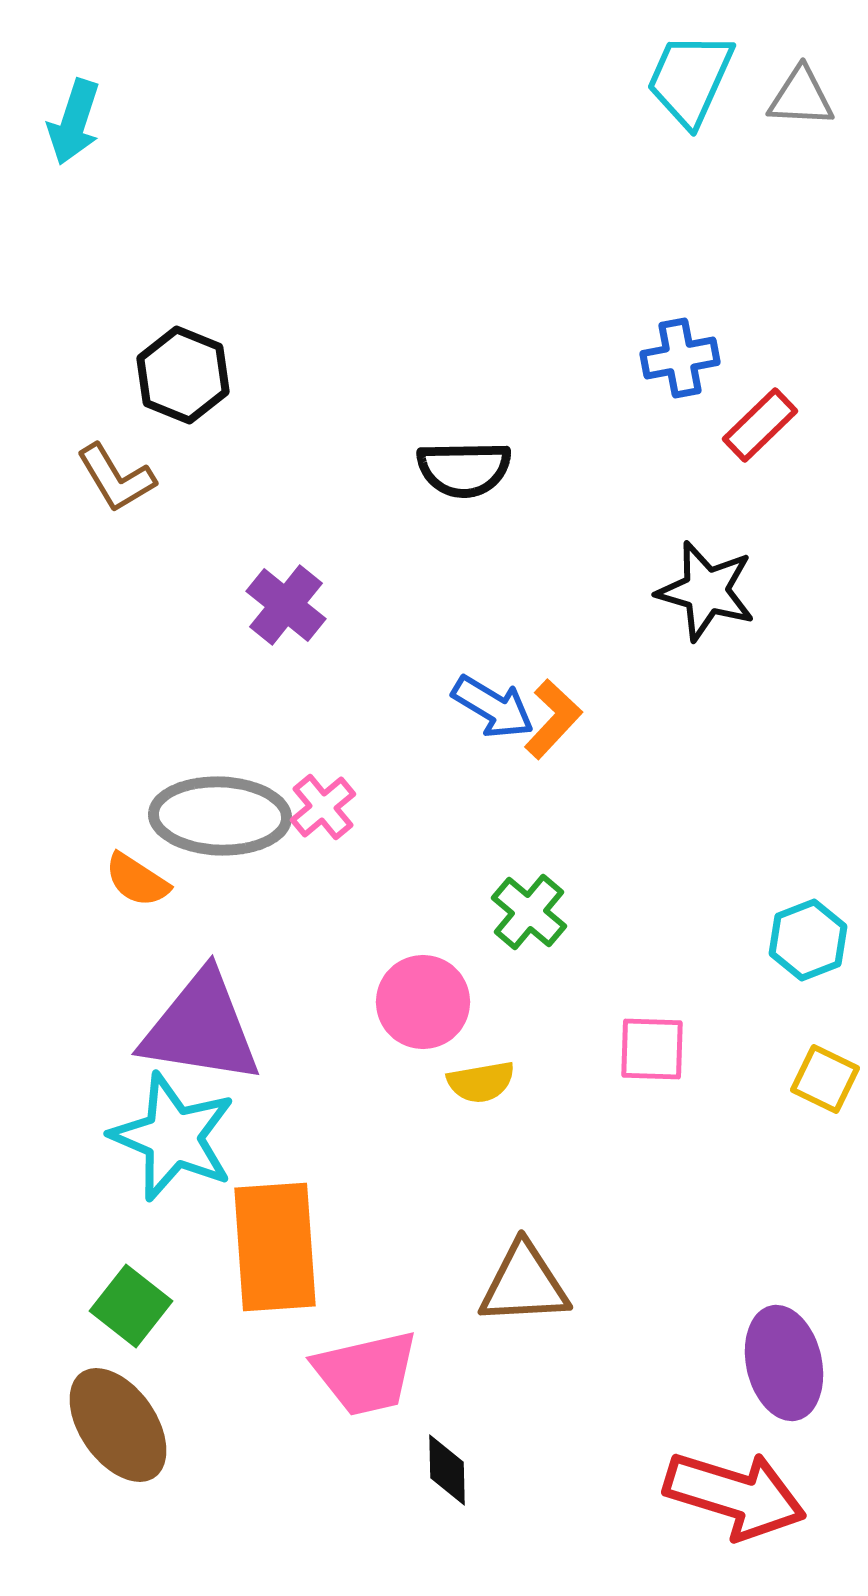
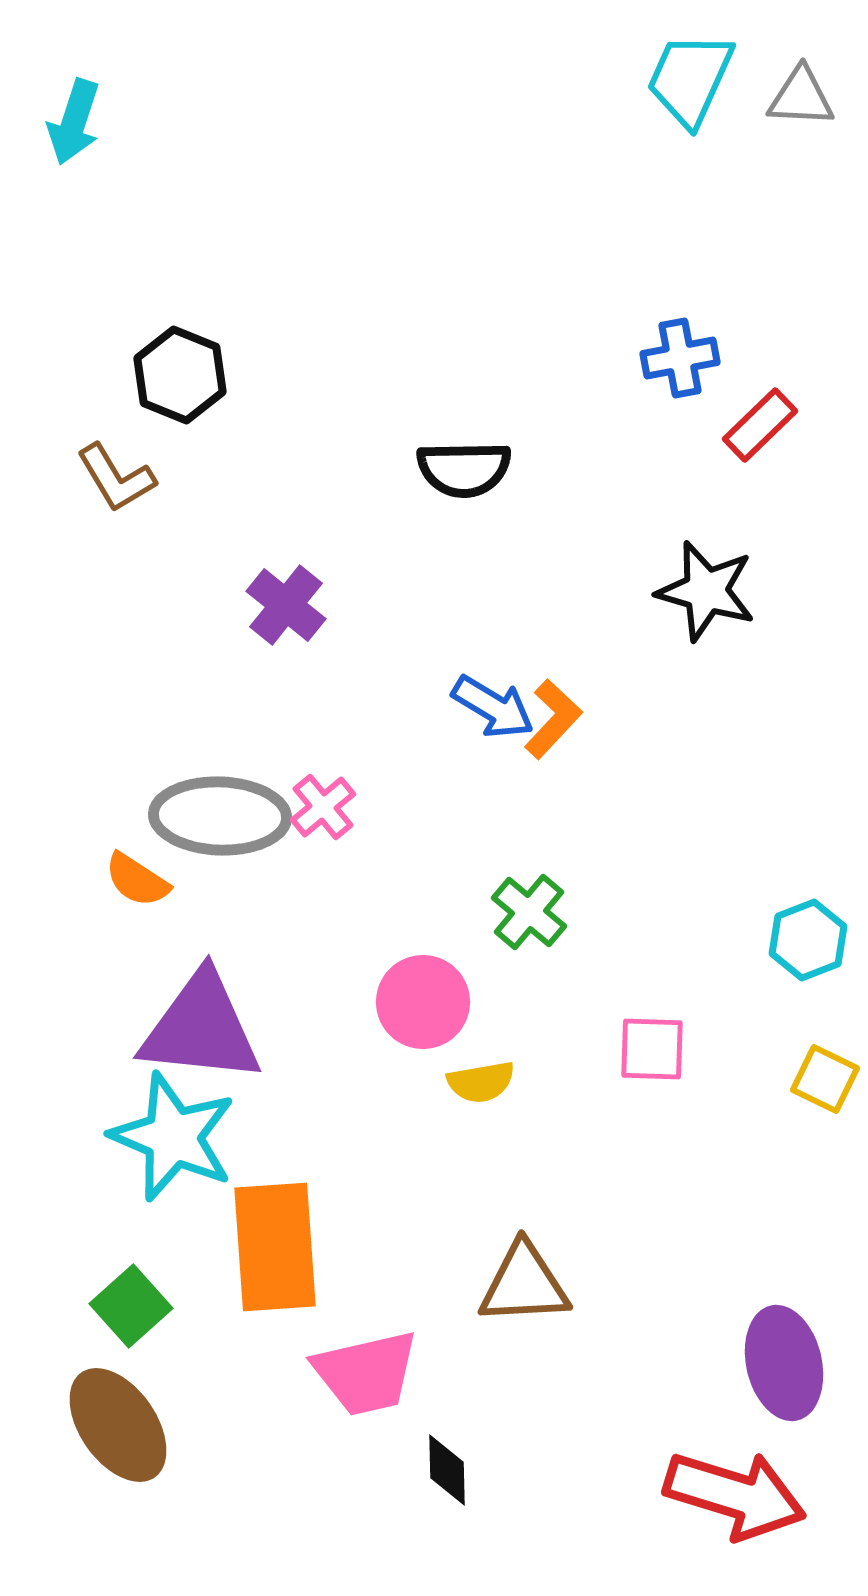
black hexagon: moved 3 px left
purple triangle: rotated 3 degrees counterclockwise
green square: rotated 10 degrees clockwise
